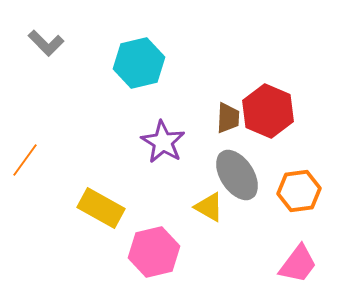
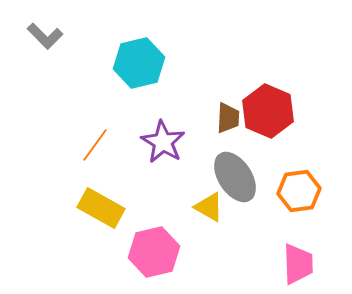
gray L-shape: moved 1 px left, 7 px up
orange line: moved 70 px right, 15 px up
gray ellipse: moved 2 px left, 2 px down
pink trapezoid: rotated 39 degrees counterclockwise
